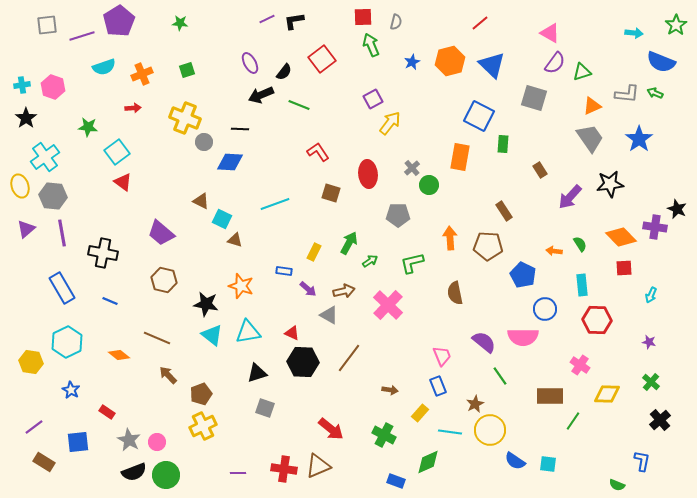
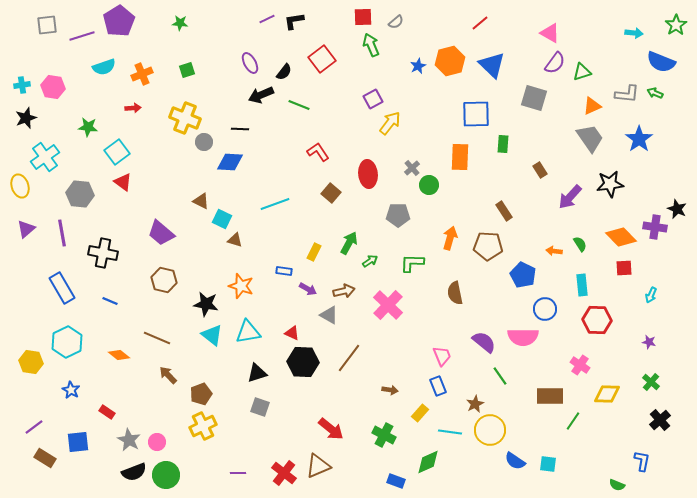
gray semicircle at (396, 22): rotated 35 degrees clockwise
blue star at (412, 62): moved 6 px right, 4 px down
pink hexagon at (53, 87): rotated 10 degrees counterclockwise
blue square at (479, 116): moved 3 px left, 2 px up; rotated 28 degrees counterclockwise
black star at (26, 118): rotated 15 degrees clockwise
orange rectangle at (460, 157): rotated 8 degrees counterclockwise
brown square at (331, 193): rotated 24 degrees clockwise
gray hexagon at (53, 196): moved 27 px right, 2 px up
orange arrow at (450, 238): rotated 20 degrees clockwise
green L-shape at (412, 263): rotated 15 degrees clockwise
purple arrow at (308, 289): rotated 12 degrees counterclockwise
gray square at (265, 408): moved 5 px left, 1 px up
brown rectangle at (44, 462): moved 1 px right, 4 px up
red cross at (284, 469): moved 4 px down; rotated 30 degrees clockwise
